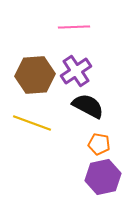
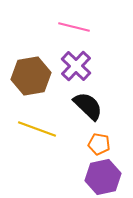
pink line: rotated 16 degrees clockwise
purple cross: moved 5 px up; rotated 12 degrees counterclockwise
brown hexagon: moved 4 px left, 1 px down; rotated 6 degrees counterclockwise
black semicircle: rotated 16 degrees clockwise
yellow line: moved 5 px right, 6 px down
